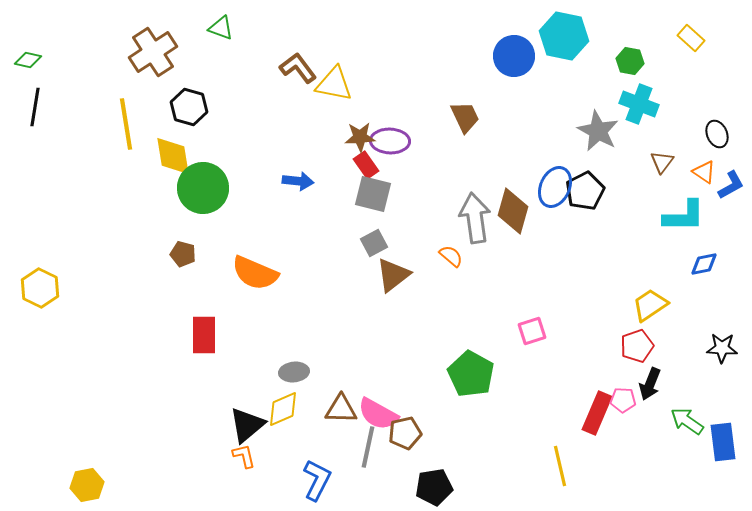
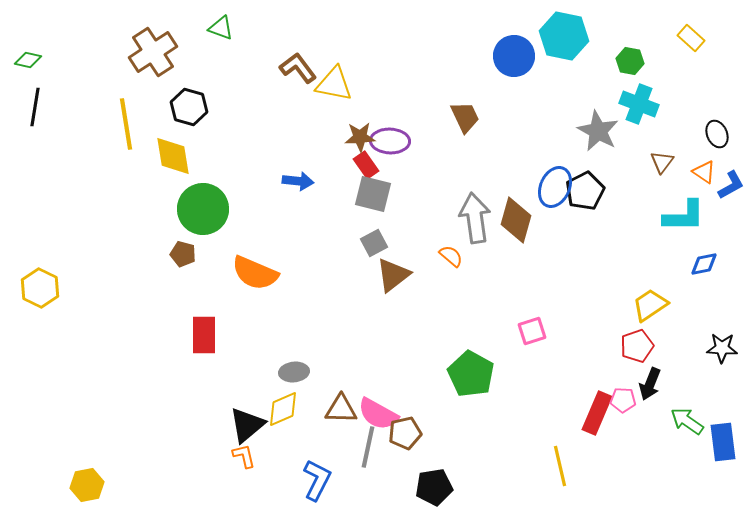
green circle at (203, 188): moved 21 px down
brown diamond at (513, 211): moved 3 px right, 9 px down
